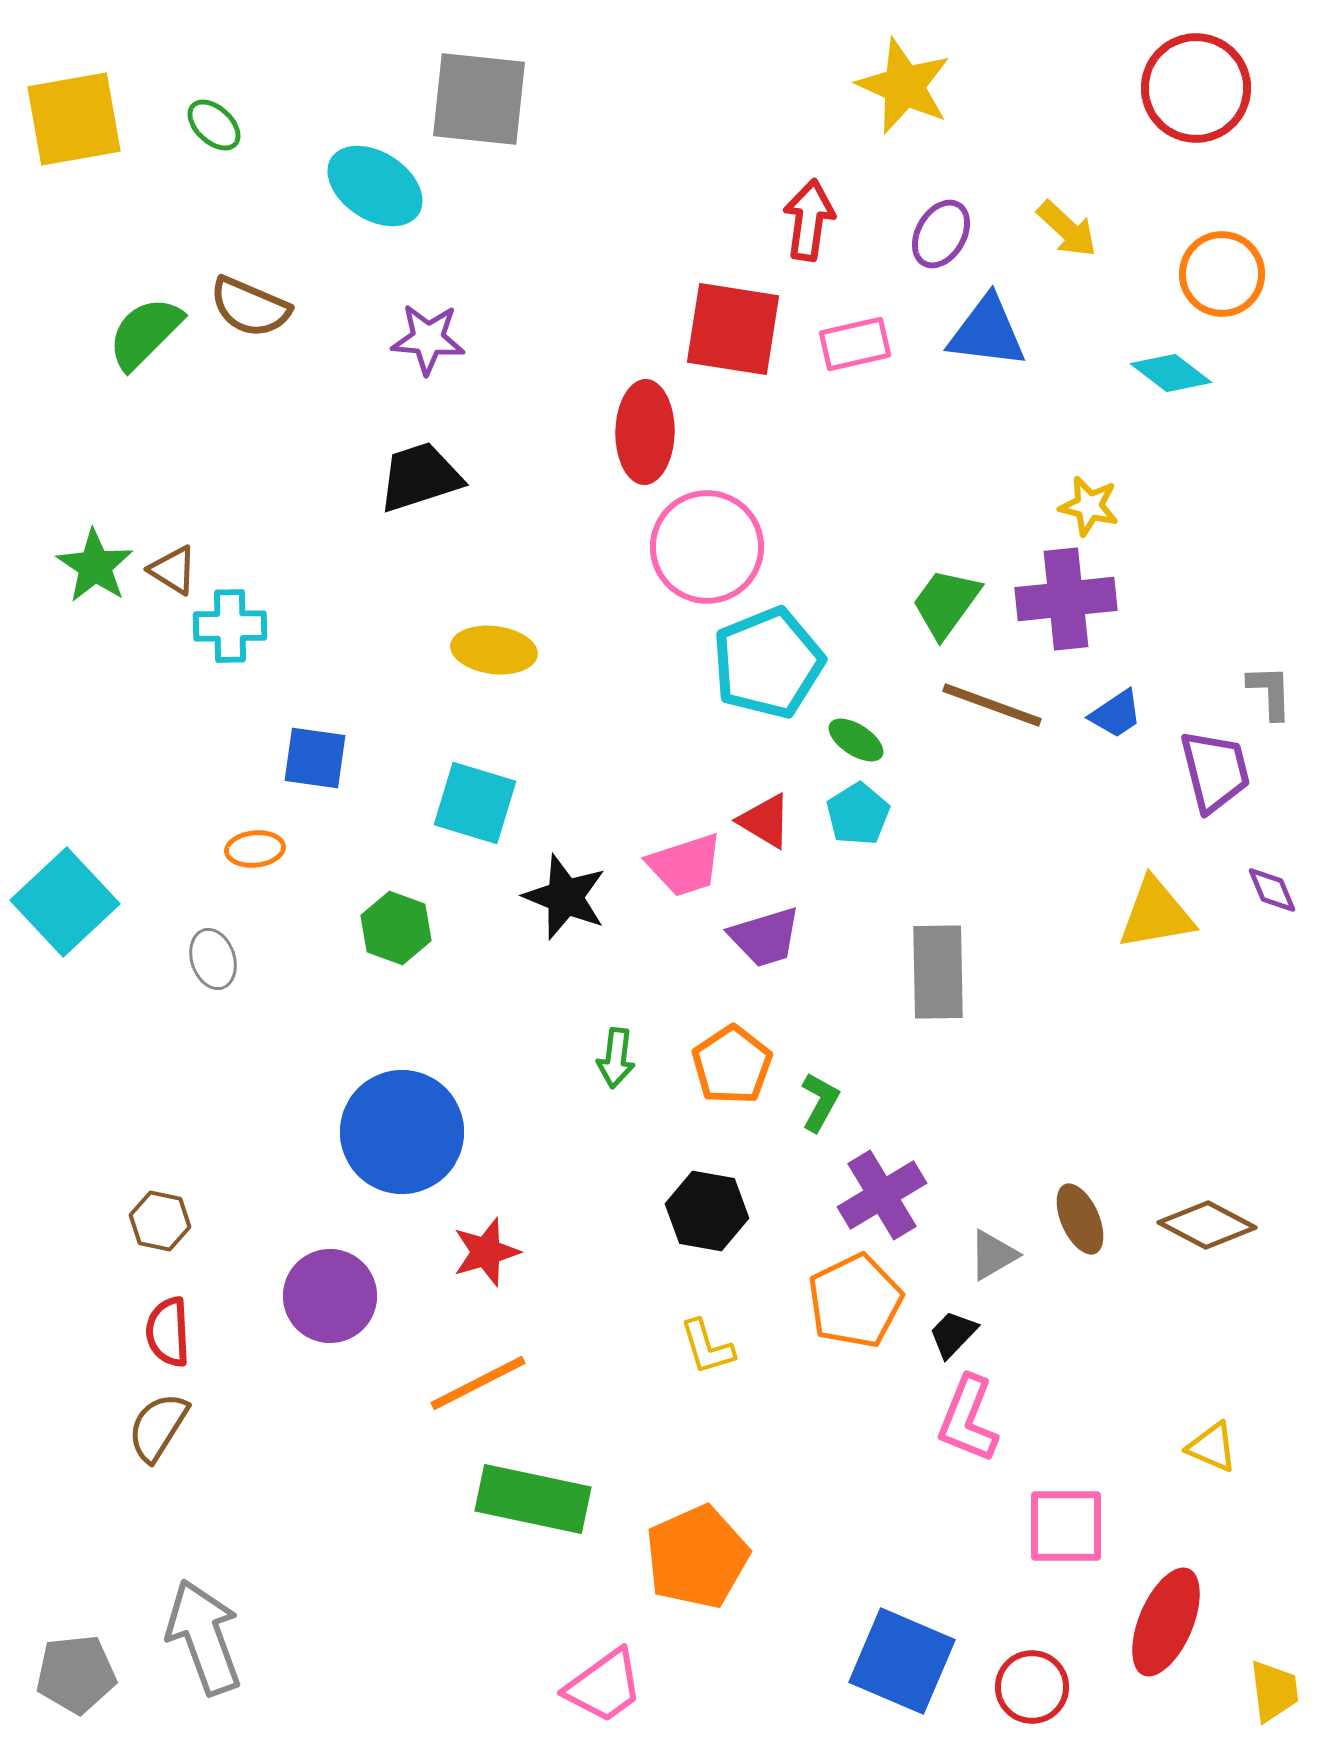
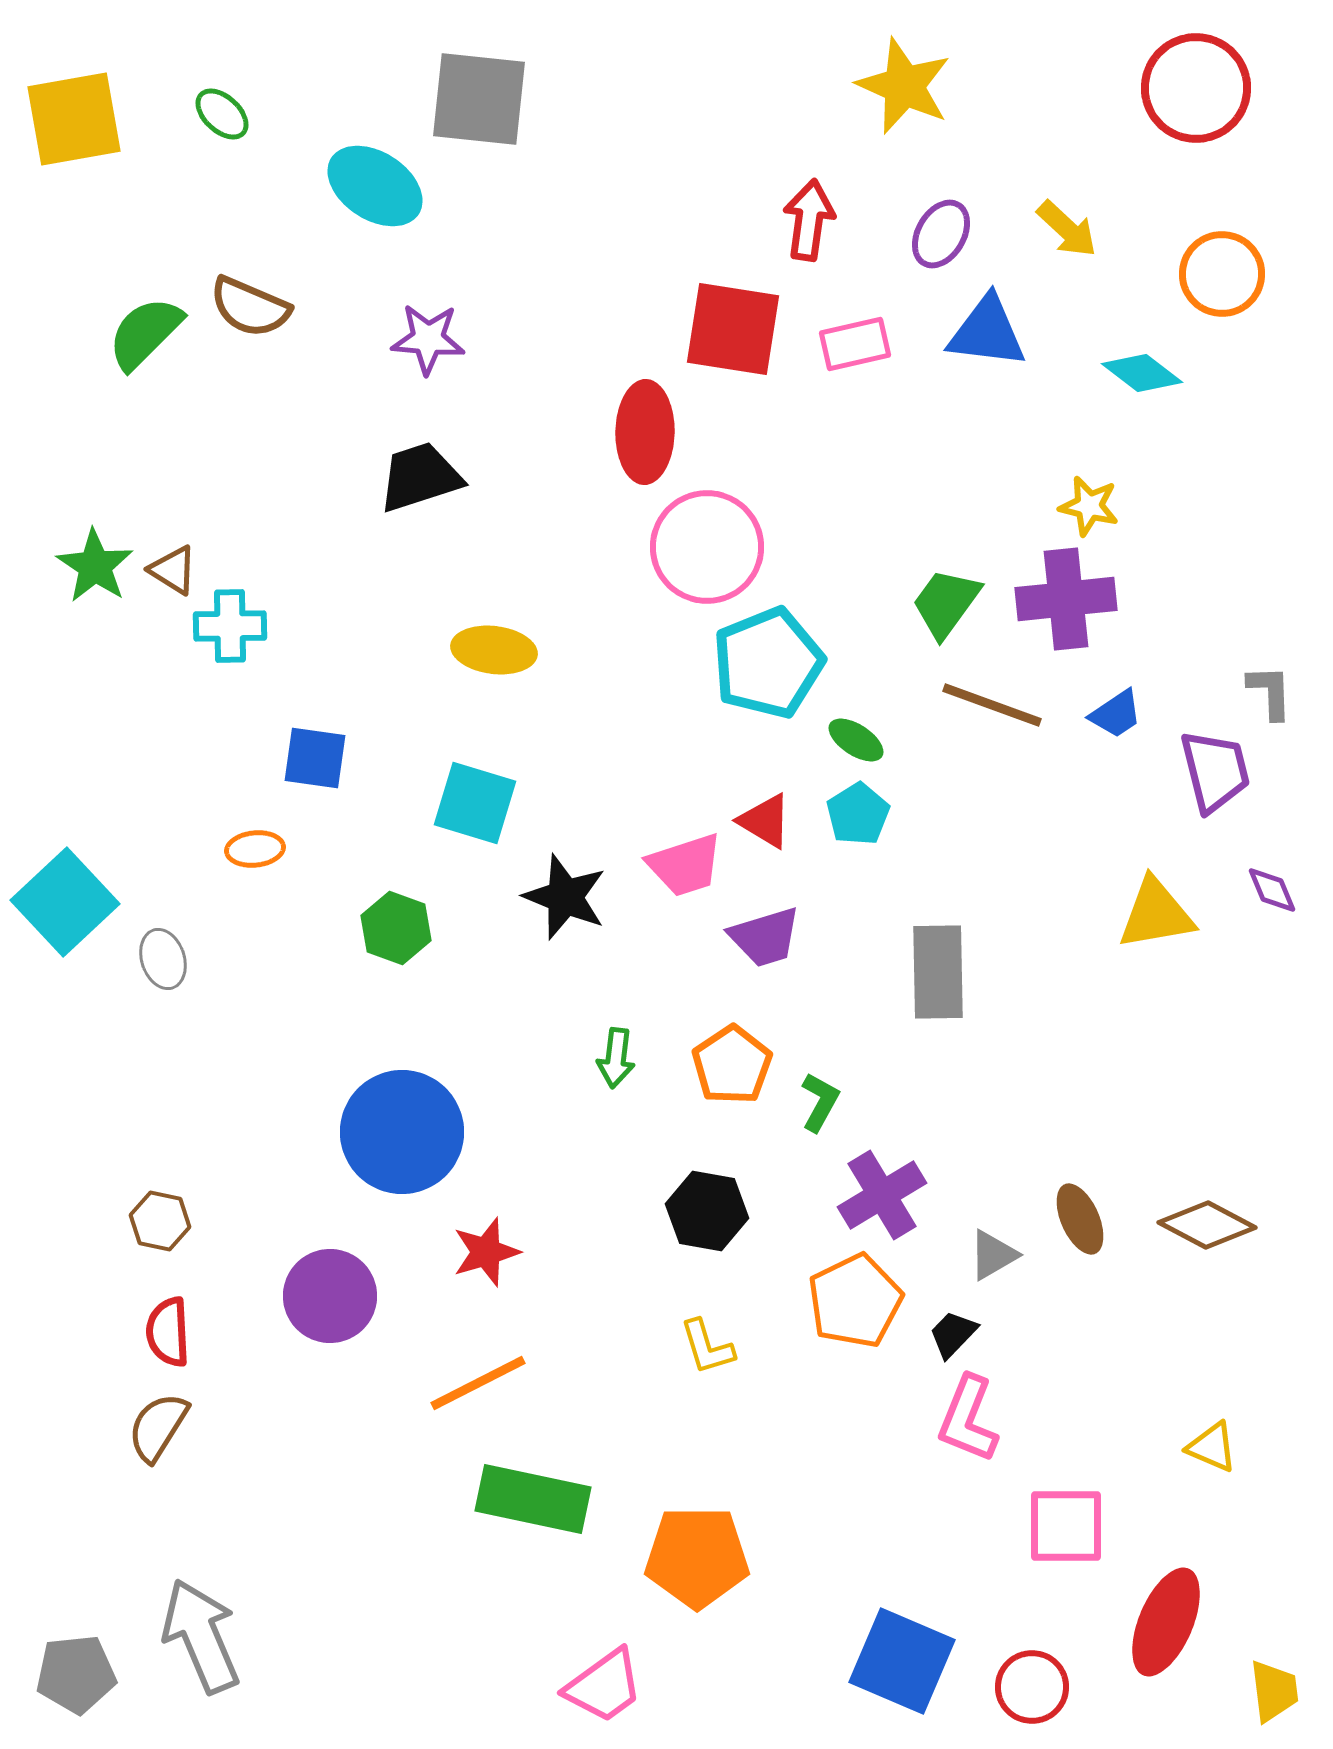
green ellipse at (214, 125): moved 8 px right, 11 px up
cyan diamond at (1171, 373): moved 29 px left
gray ellipse at (213, 959): moved 50 px left
orange pentagon at (697, 1557): rotated 24 degrees clockwise
gray arrow at (204, 1637): moved 3 px left, 1 px up; rotated 3 degrees counterclockwise
